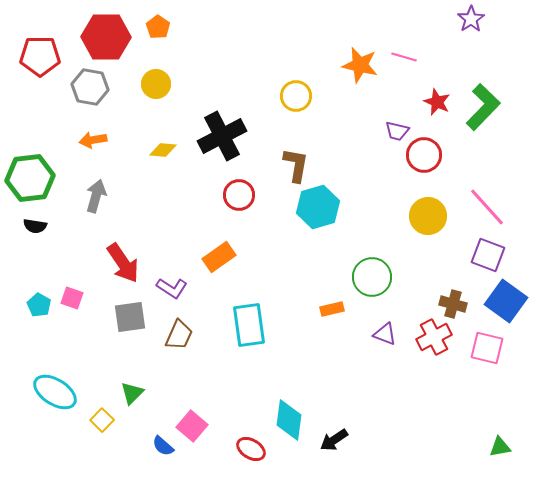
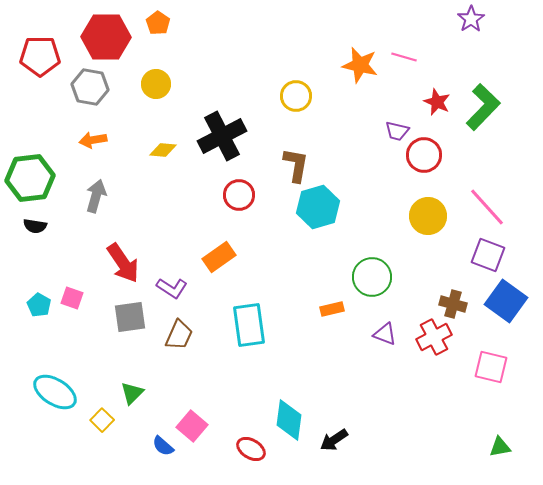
orange pentagon at (158, 27): moved 4 px up
pink square at (487, 348): moved 4 px right, 19 px down
